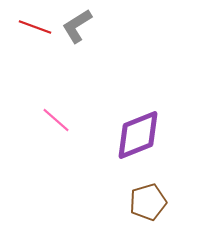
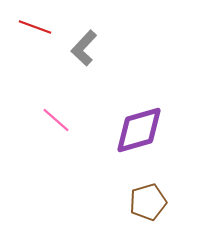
gray L-shape: moved 7 px right, 22 px down; rotated 15 degrees counterclockwise
purple diamond: moved 1 px right, 5 px up; rotated 6 degrees clockwise
